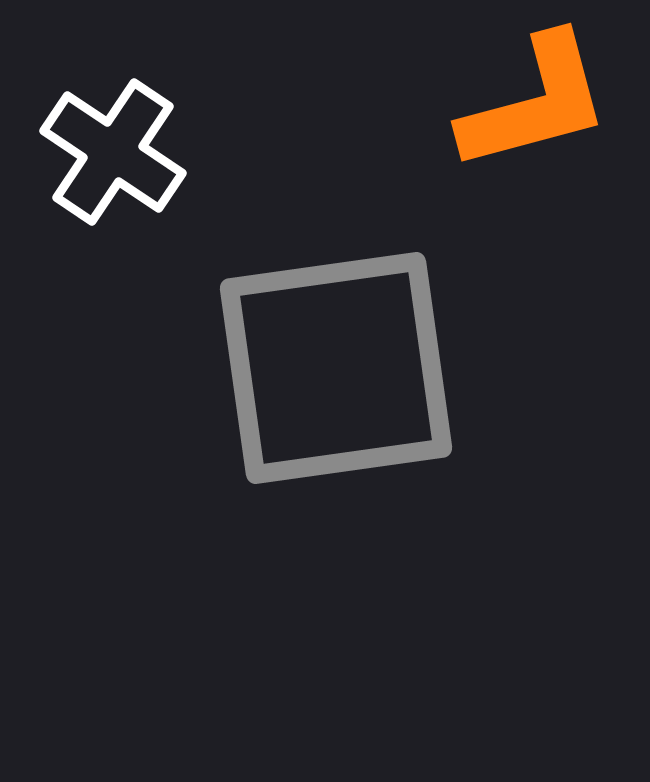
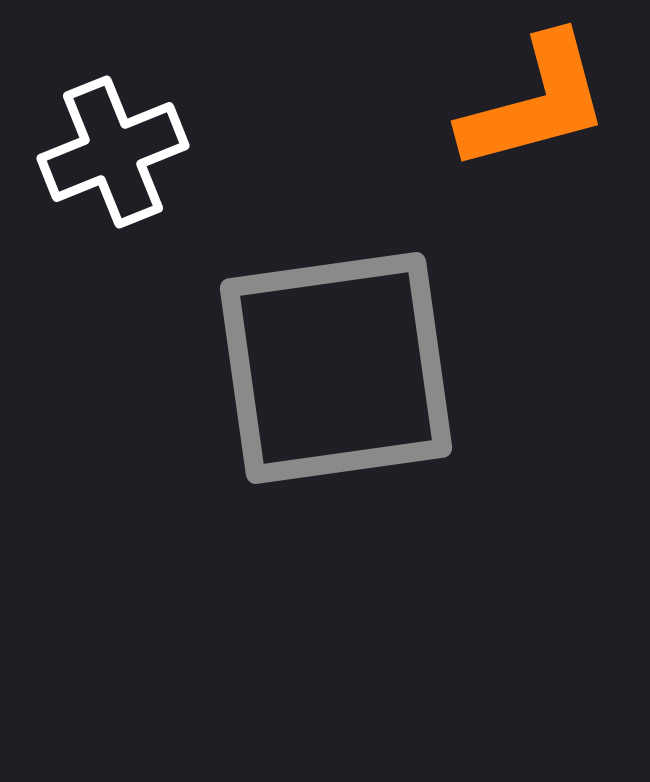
white cross: rotated 34 degrees clockwise
